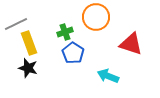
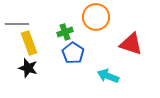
gray line: moved 1 px right; rotated 25 degrees clockwise
